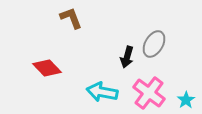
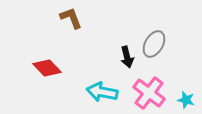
black arrow: rotated 30 degrees counterclockwise
cyan star: rotated 24 degrees counterclockwise
